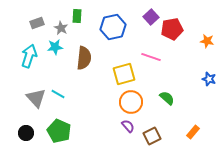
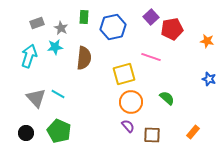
green rectangle: moved 7 px right, 1 px down
brown square: moved 1 px up; rotated 30 degrees clockwise
